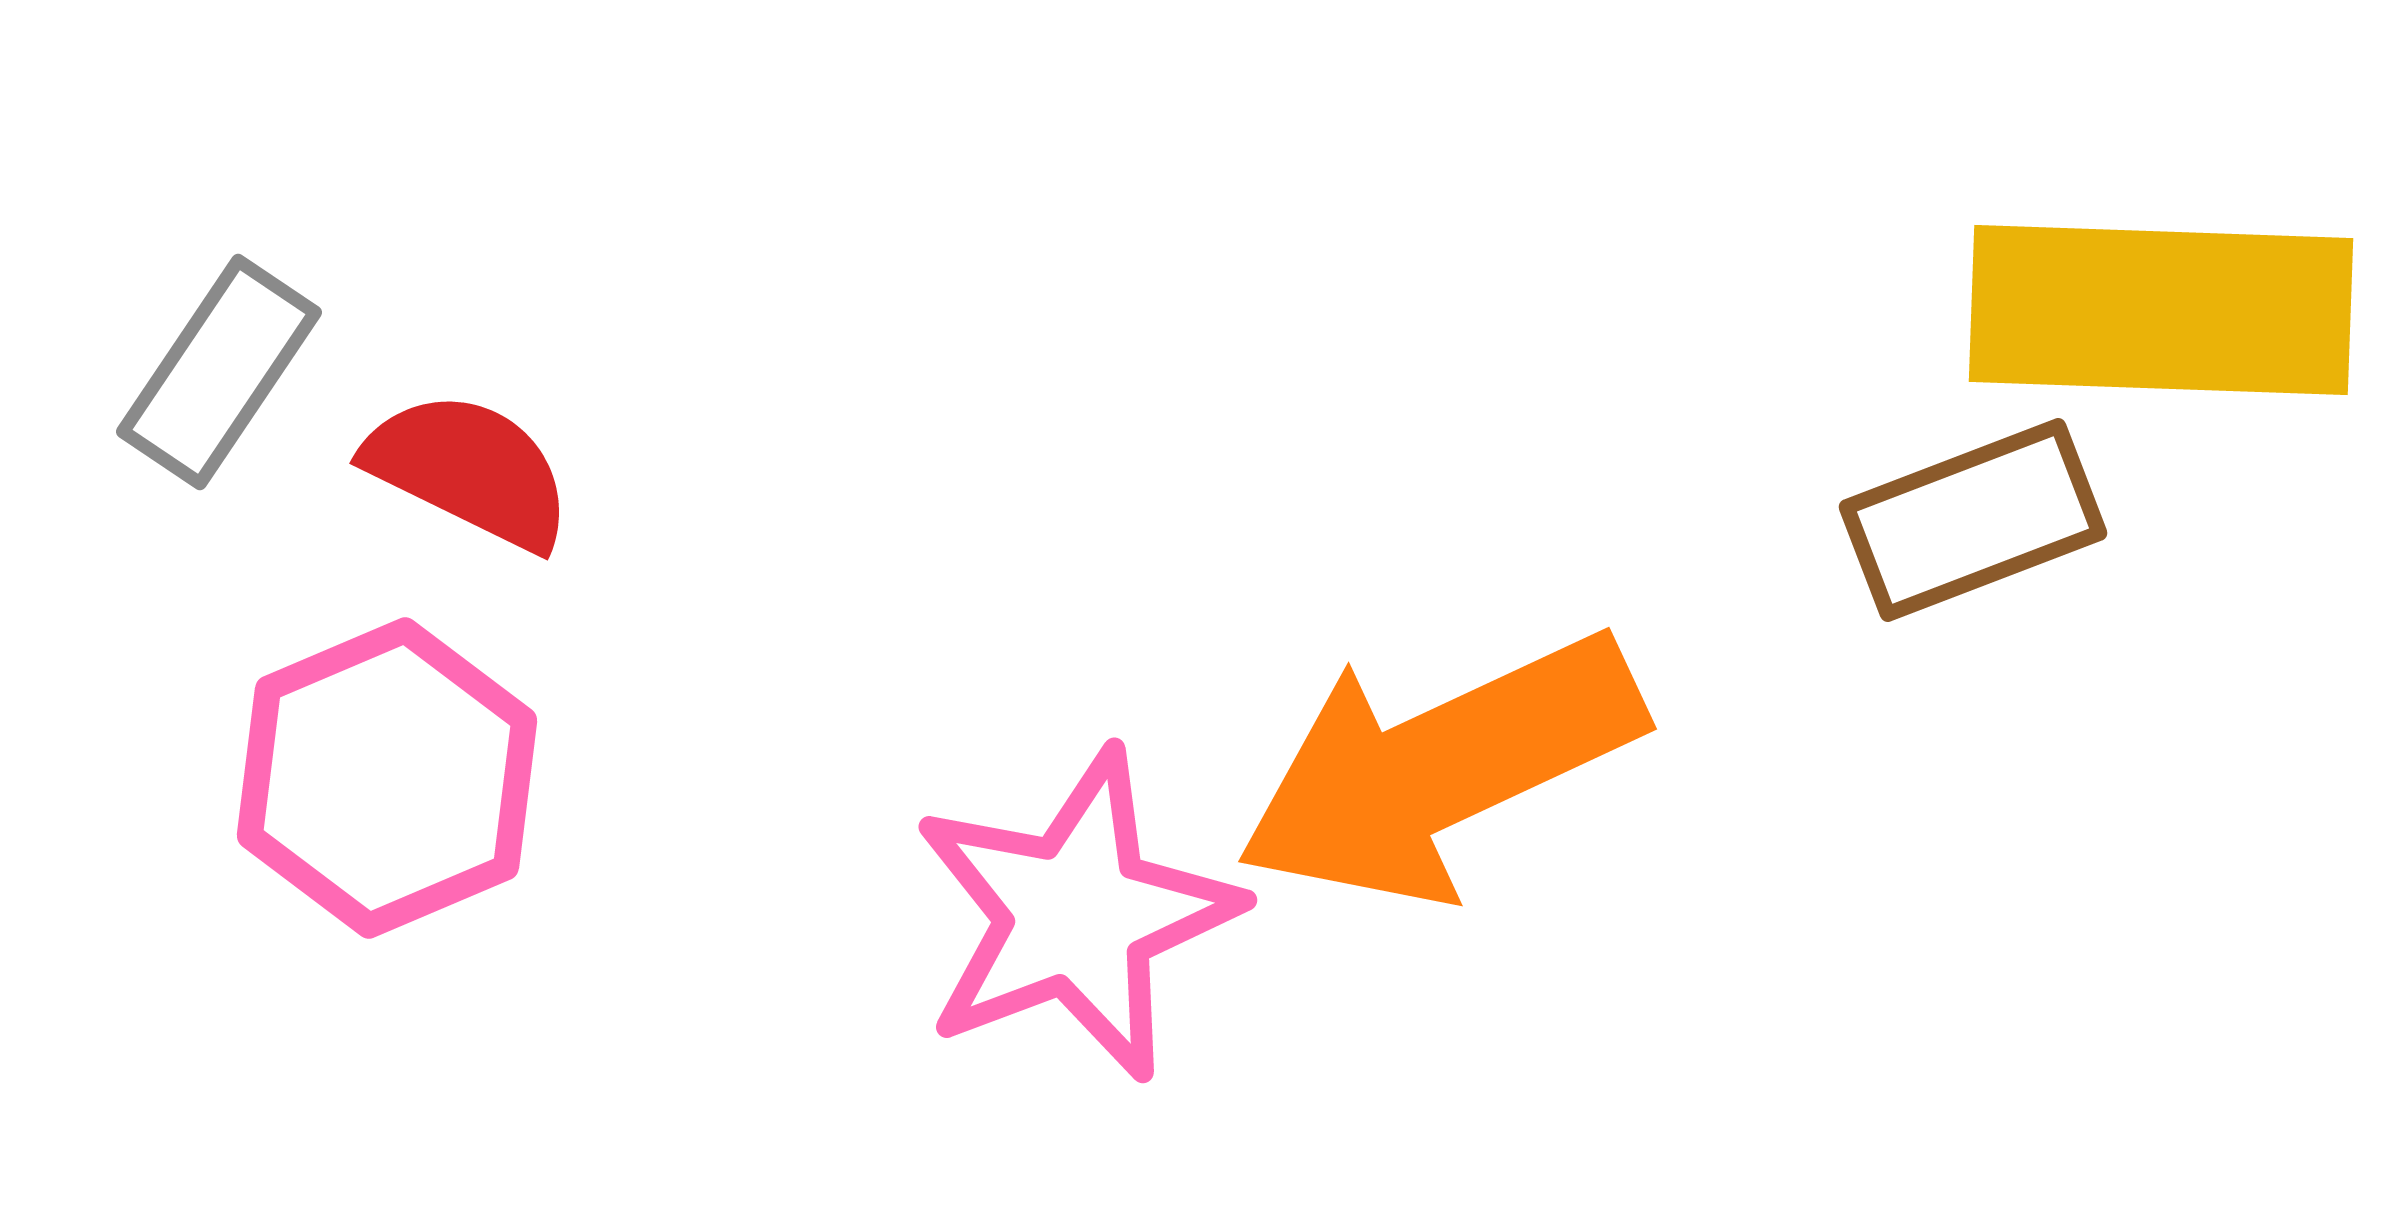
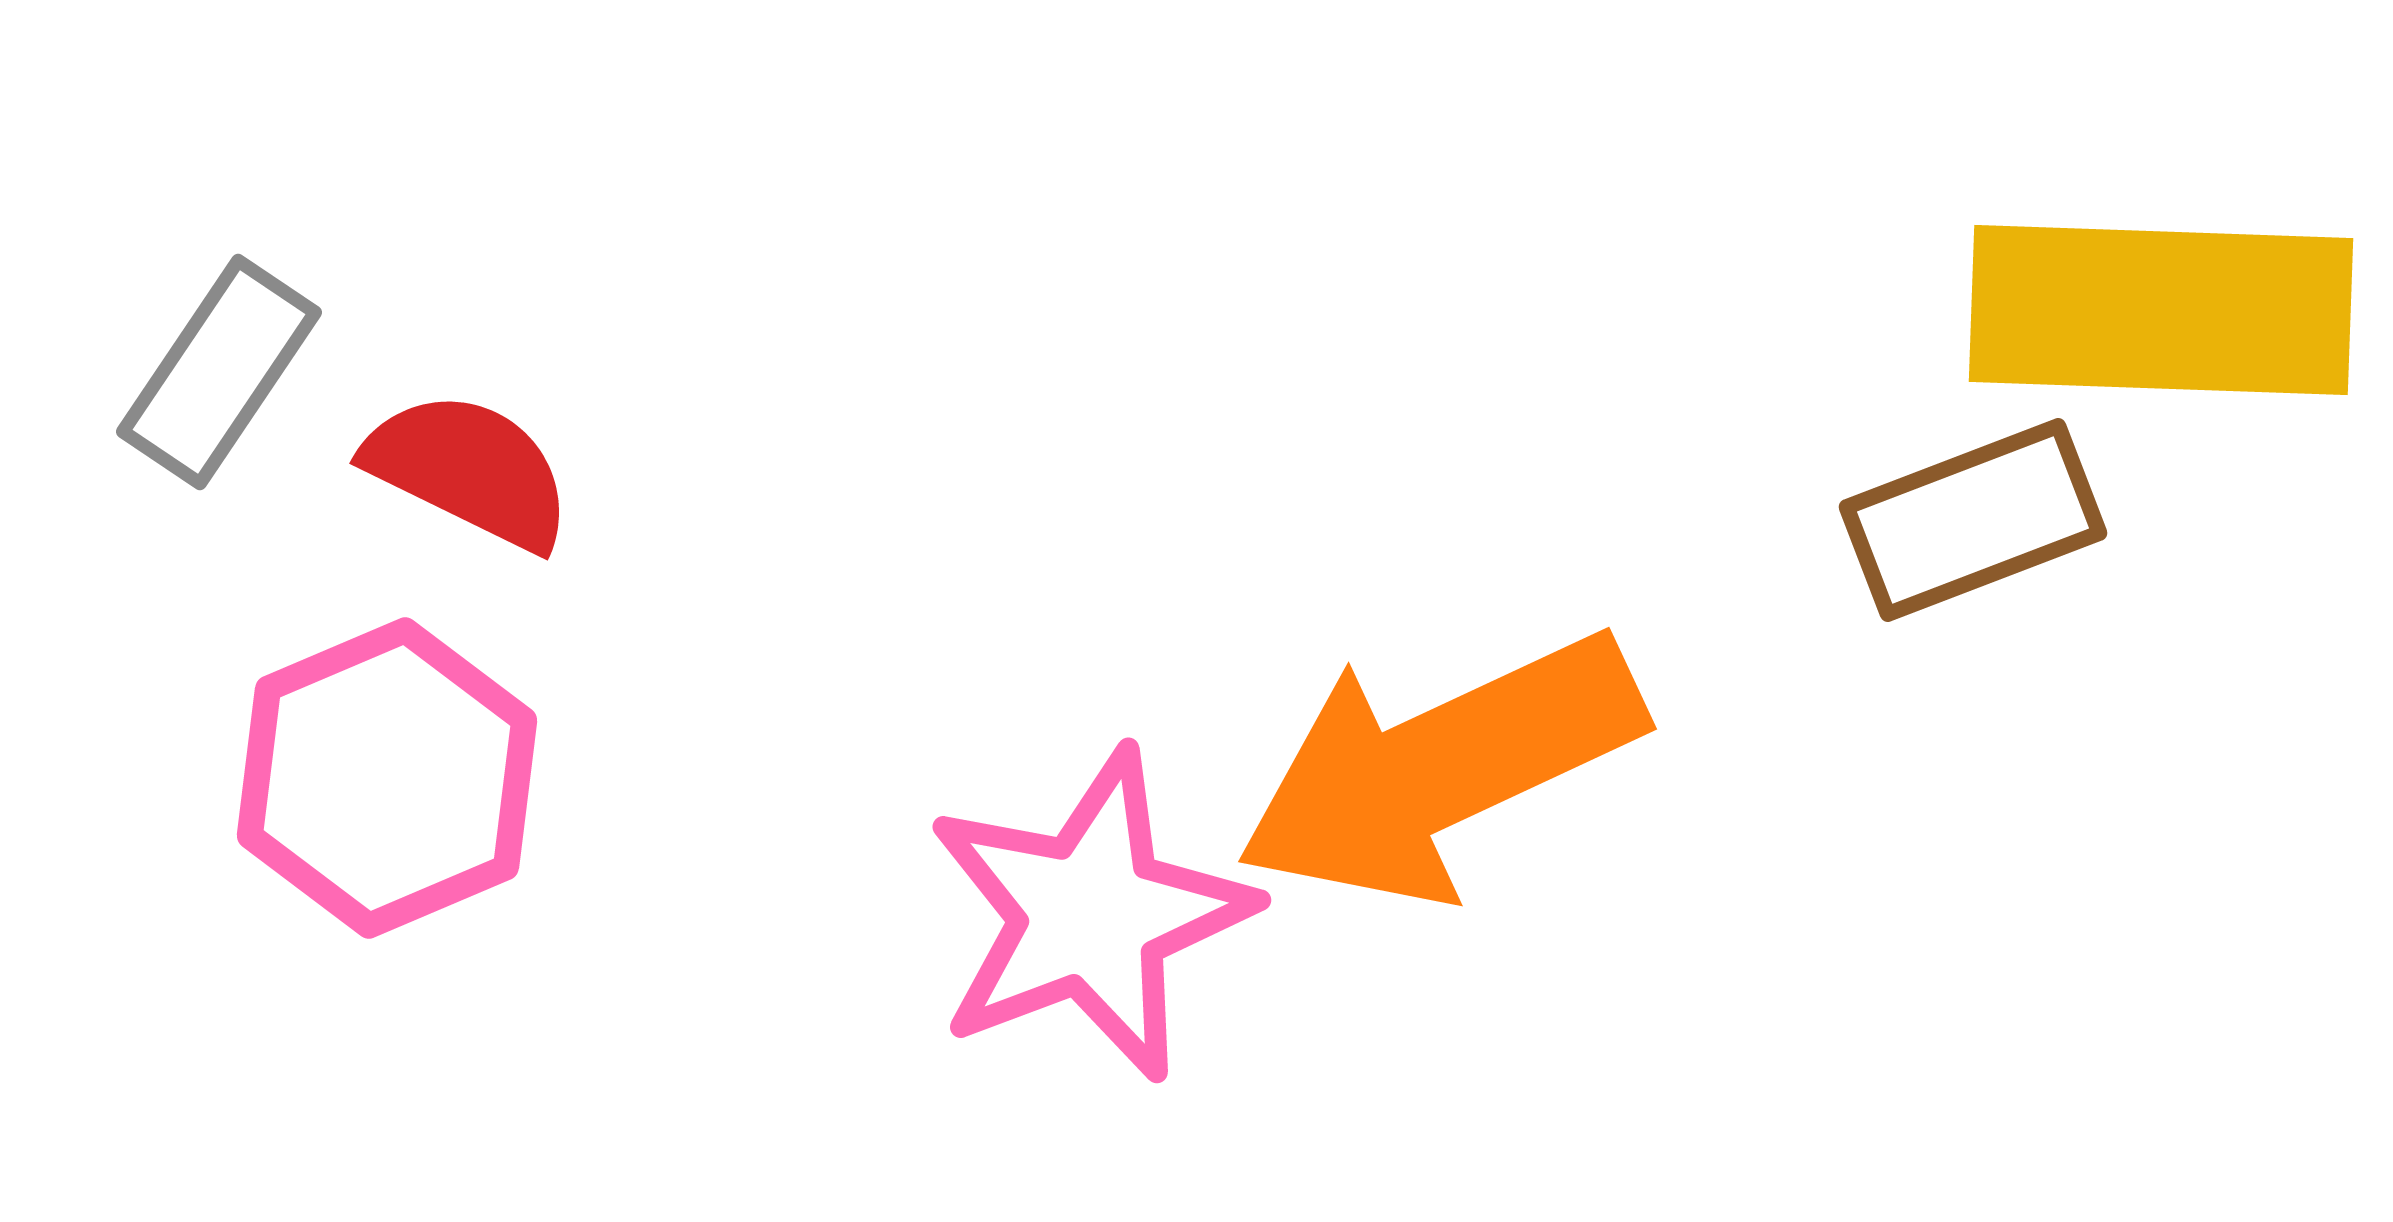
pink star: moved 14 px right
